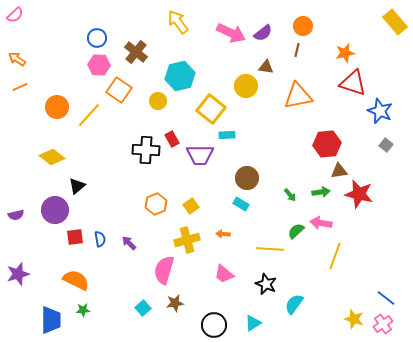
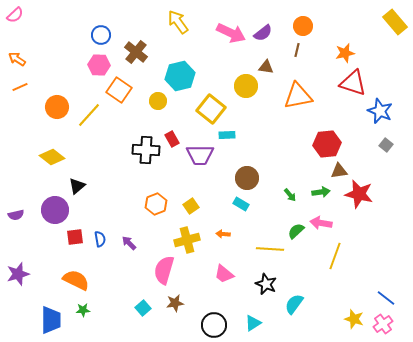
blue circle at (97, 38): moved 4 px right, 3 px up
